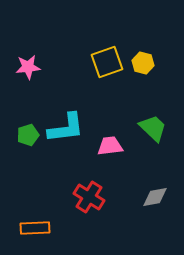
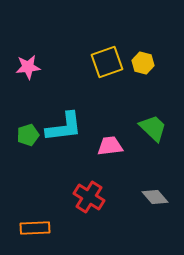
cyan L-shape: moved 2 px left, 1 px up
gray diamond: rotated 60 degrees clockwise
